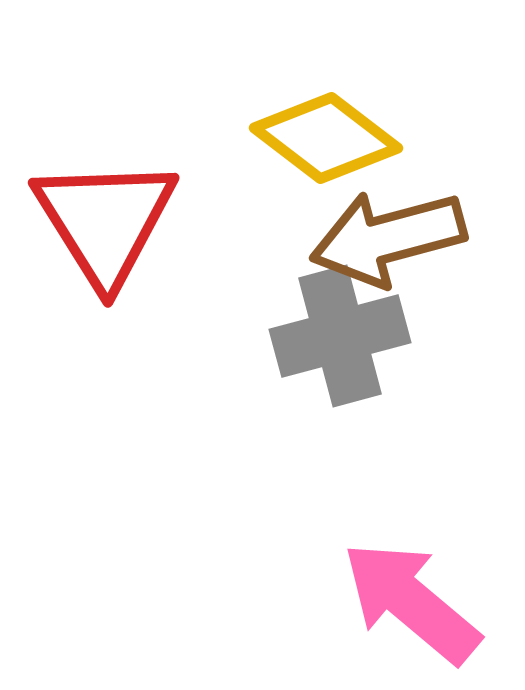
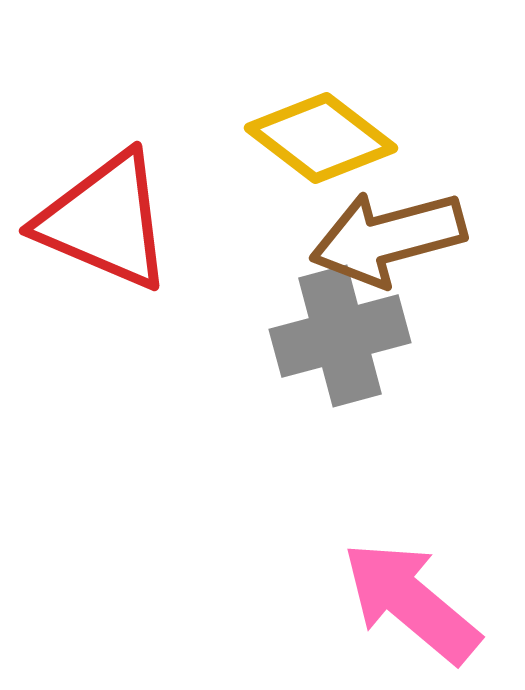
yellow diamond: moved 5 px left
red triangle: rotated 35 degrees counterclockwise
